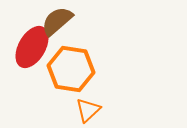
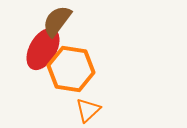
brown semicircle: rotated 12 degrees counterclockwise
red ellipse: moved 11 px right, 2 px down
